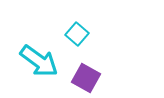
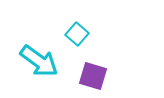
purple square: moved 7 px right, 2 px up; rotated 12 degrees counterclockwise
